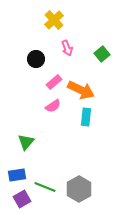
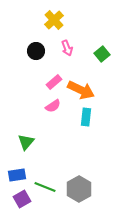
black circle: moved 8 px up
